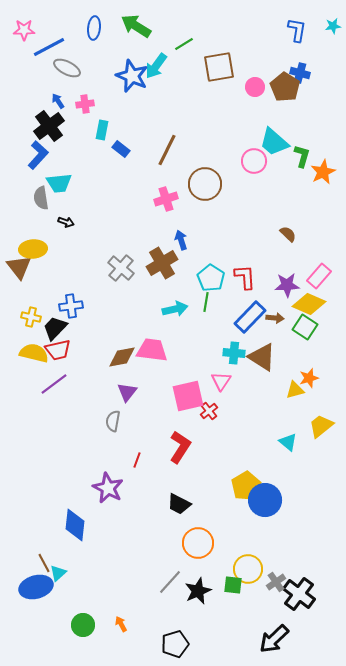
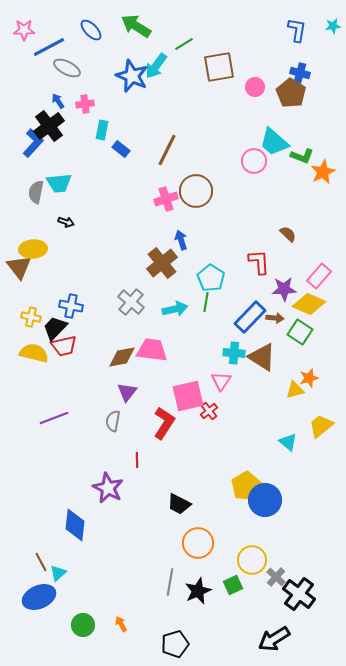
blue ellipse at (94, 28): moved 3 px left, 2 px down; rotated 50 degrees counterclockwise
brown pentagon at (285, 87): moved 6 px right, 6 px down
blue L-shape at (38, 155): moved 5 px left, 12 px up
green L-shape at (302, 156): rotated 95 degrees clockwise
brown circle at (205, 184): moved 9 px left, 7 px down
gray semicircle at (41, 198): moved 5 px left, 6 px up; rotated 20 degrees clockwise
brown cross at (162, 263): rotated 8 degrees counterclockwise
gray cross at (121, 268): moved 10 px right, 34 px down
red L-shape at (245, 277): moved 14 px right, 15 px up
purple star at (287, 285): moved 3 px left, 4 px down
blue cross at (71, 306): rotated 20 degrees clockwise
green square at (305, 327): moved 5 px left, 5 px down
red trapezoid at (58, 350): moved 6 px right, 4 px up
purple line at (54, 384): moved 34 px down; rotated 16 degrees clockwise
red L-shape at (180, 447): moved 16 px left, 24 px up
red line at (137, 460): rotated 21 degrees counterclockwise
brown line at (44, 563): moved 3 px left, 1 px up
yellow circle at (248, 569): moved 4 px right, 9 px up
gray line at (170, 582): rotated 32 degrees counterclockwise
gray cross at (276, 582): moved 5 px up; rotated 12 degrees counterclockwise
green square at (233, 585): rotated 30 degrees counterclockwise
blue ellipse at (36, 587): moved 3 px right, 10 px down; rotated 8 degrees counterclockwise
black arrow at (274, 639): rotated 12 degrees clockwise
